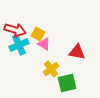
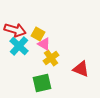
cyan cross: moved 1 px down; rotated 24 degrees counterclockwise
red triangle: moved 4 px right, 17 px down; rotated 12 degrees clockwise
yellow cross: moved 11 px up
green square: moved 25 px left
